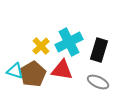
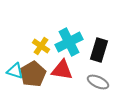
yellow cross: rotated 12 degrees counterclockwise
